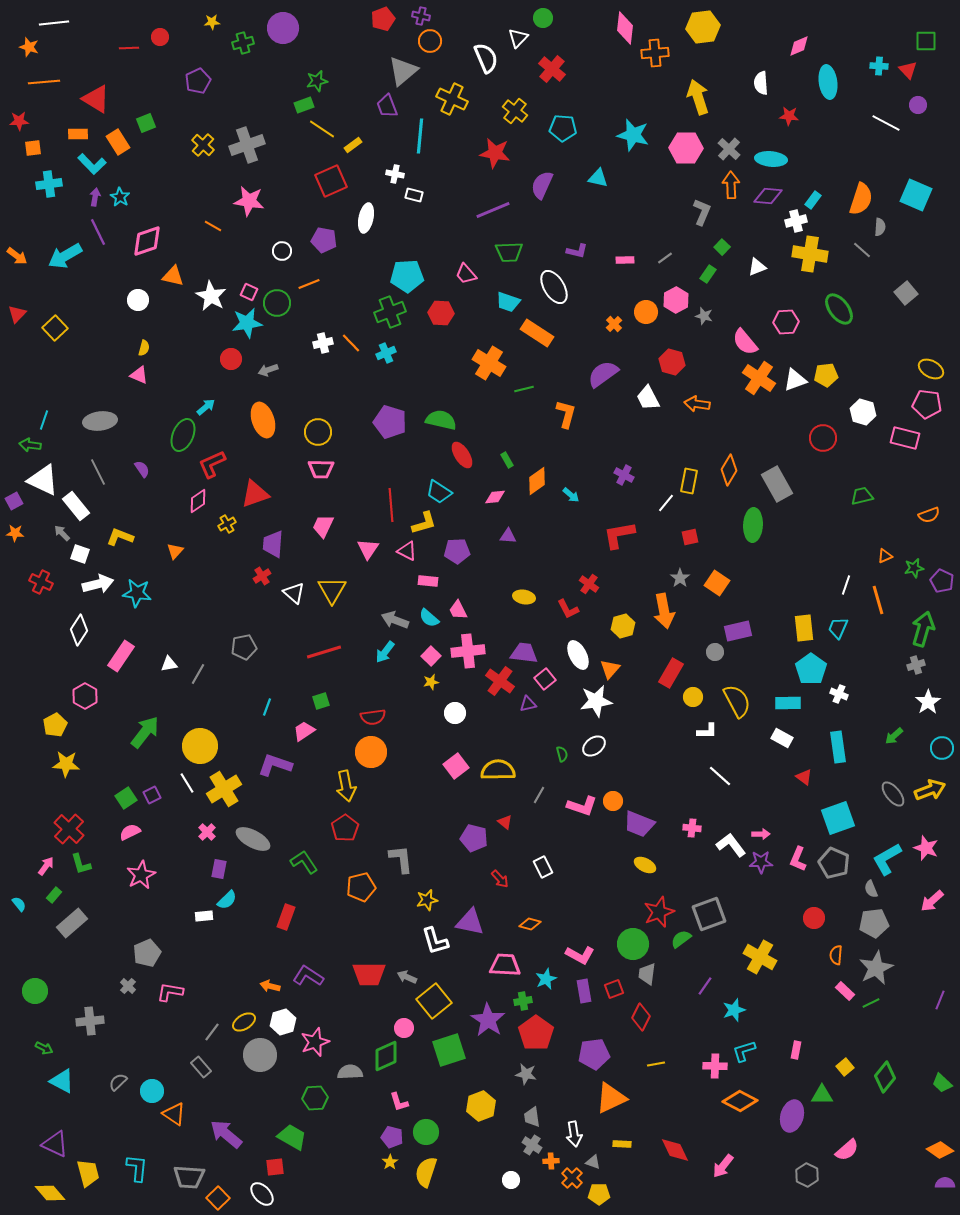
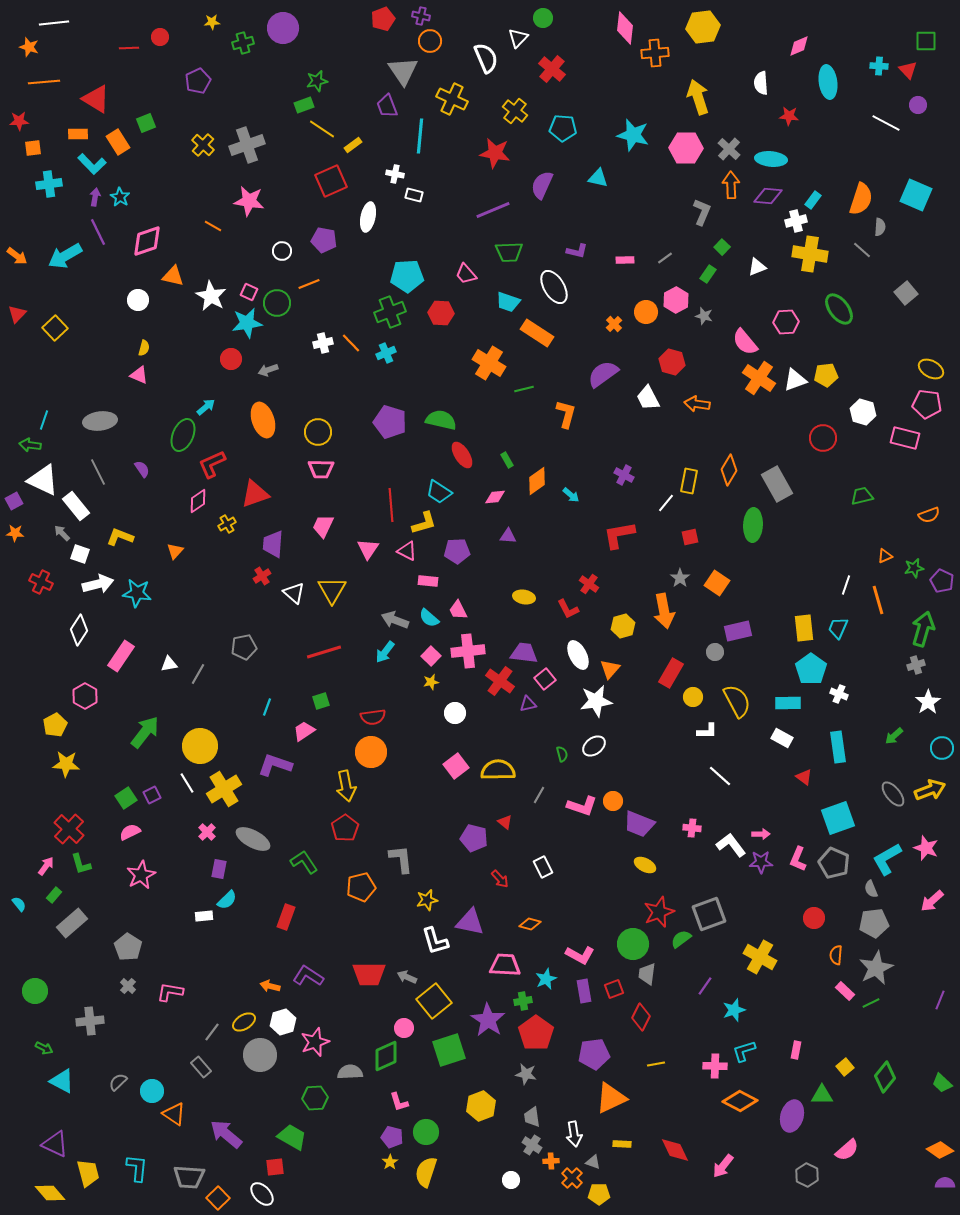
gray triangle at (403, 71): rotated 24 degrees counterclockwise
white ellipse at (366, 218): moved 2 px right, 1 px up
gray pentagon at (147, 953): moved 19 px left, 6 px up; rotated 16 degrees counterclockwise
